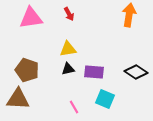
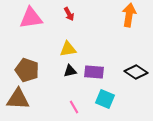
black triangle: moved 2 px right, 2 px down
